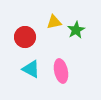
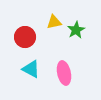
pink ellipse: moved 3 px right, 2 px down
